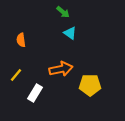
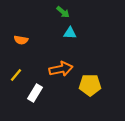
cyan triangle: rotated 32 degrees counterclockwise
orange semicircle: rotated 72 degrees counterclockwise
